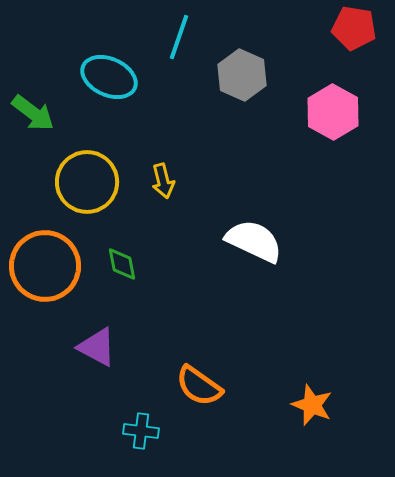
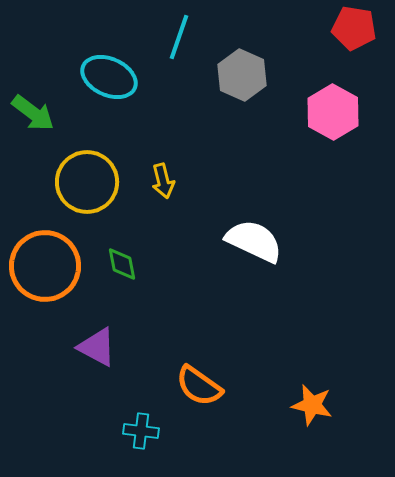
orange star: rotated 9 degrees counterclockwise
